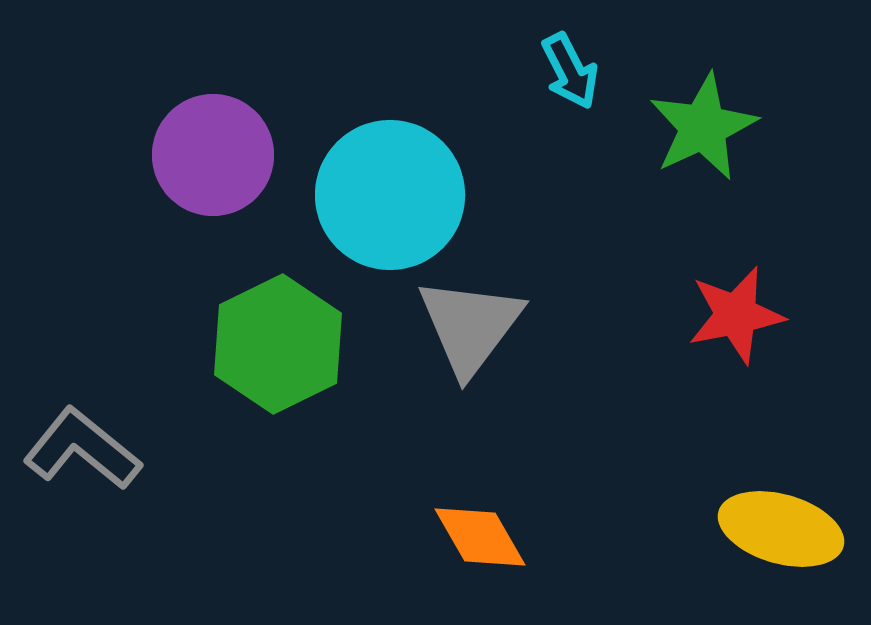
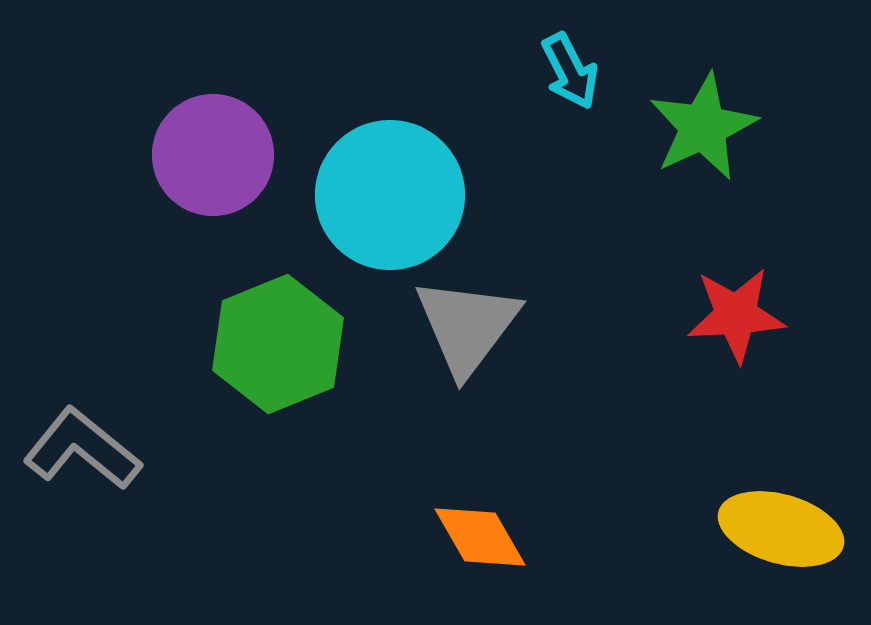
red star: rotated 8 degrees clockwise
gray triangle: moved 3 px left
green hexagon: rotated 4 degrees clockwise
